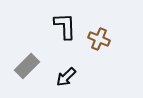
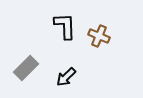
brown cross: moved 3 px up
gray rectangle: moved 1 px left, 2 px down
